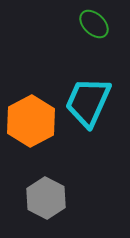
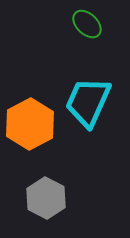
green ellipse: moved 7 px left
orange hexagon: moved 1 px left, 3 px down
